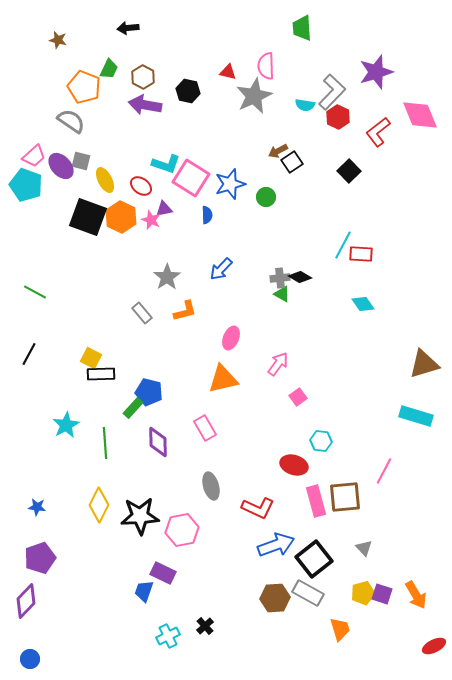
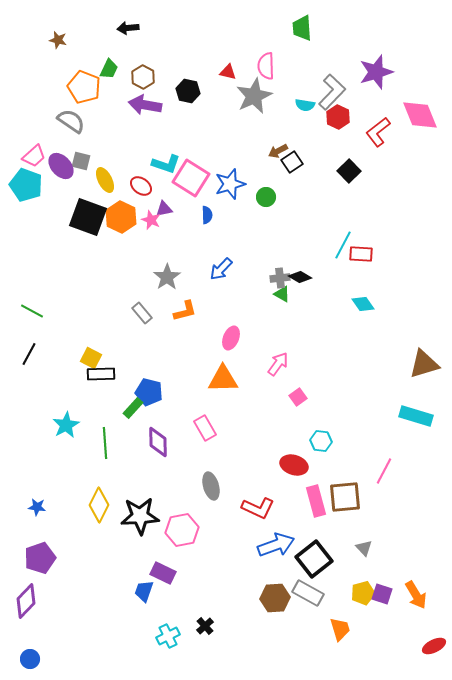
green line at (35, 292): moved 3 px left, 19 px down
orange triangle at (223, 379): rotated 12 degrees clockwise
